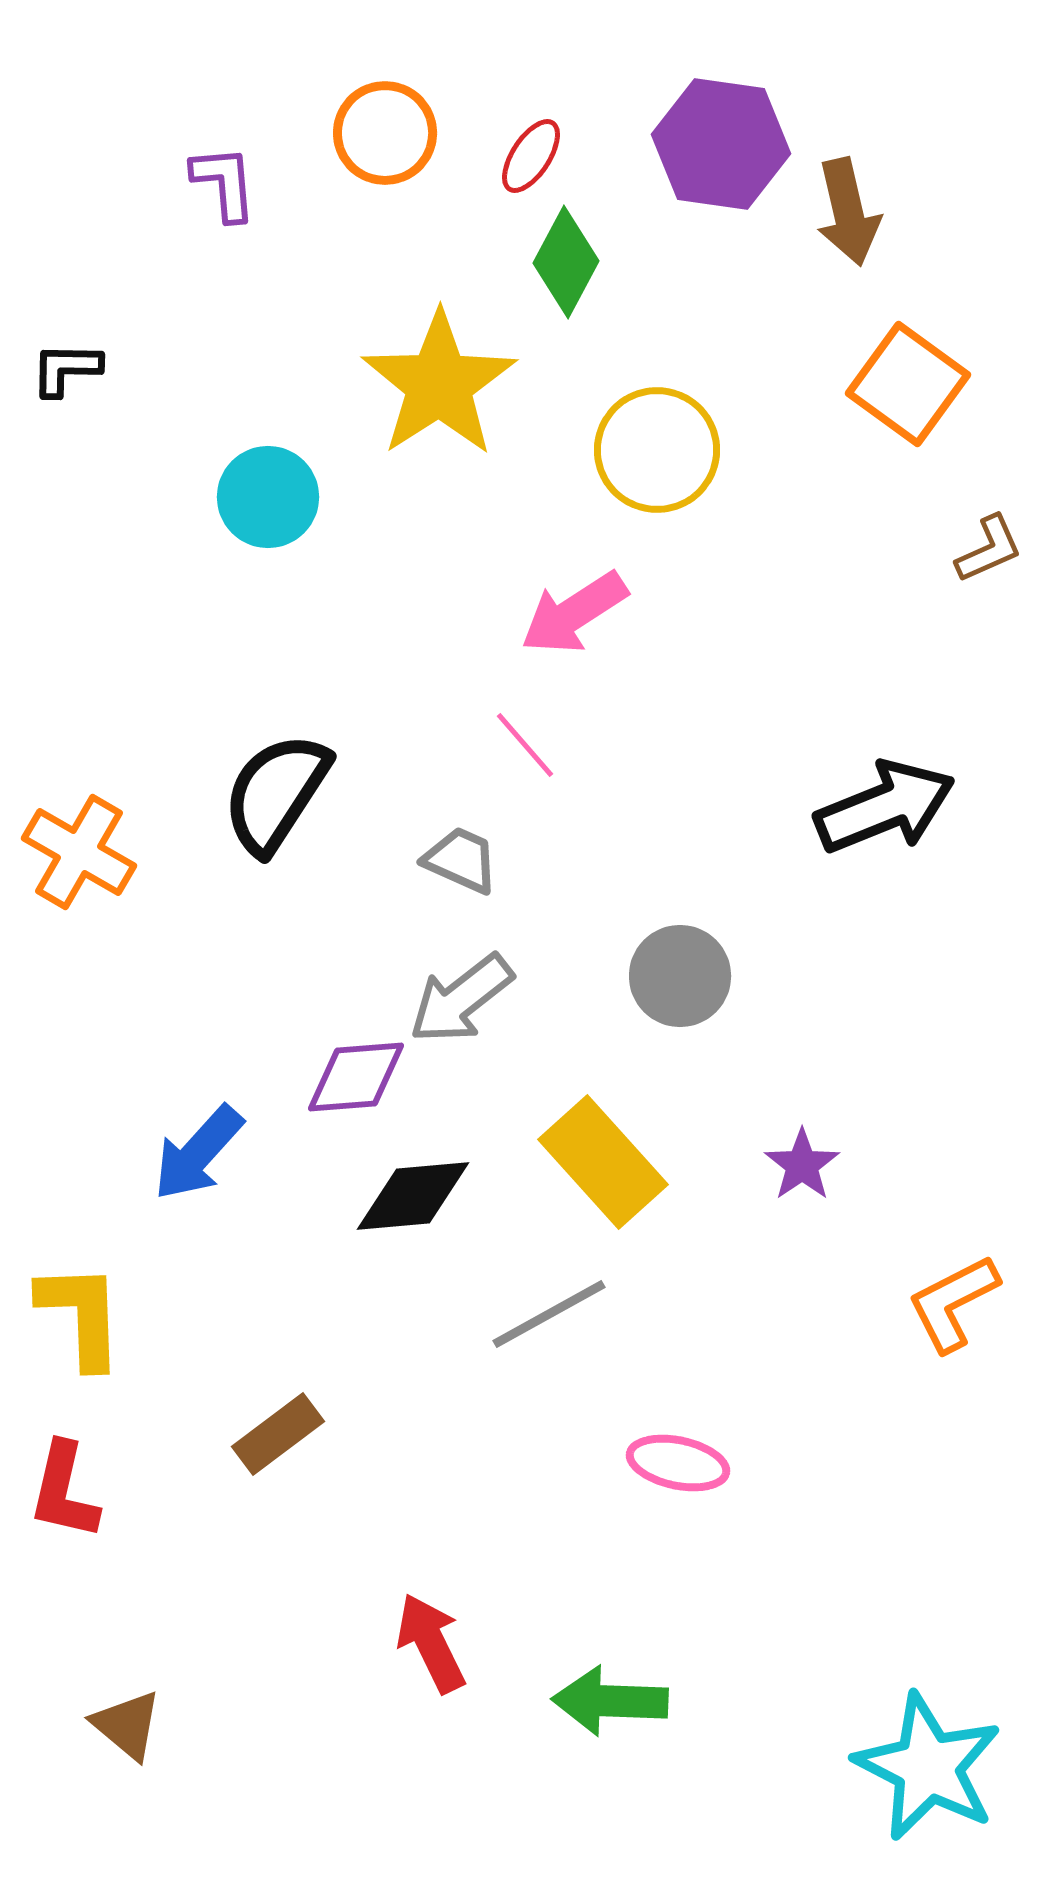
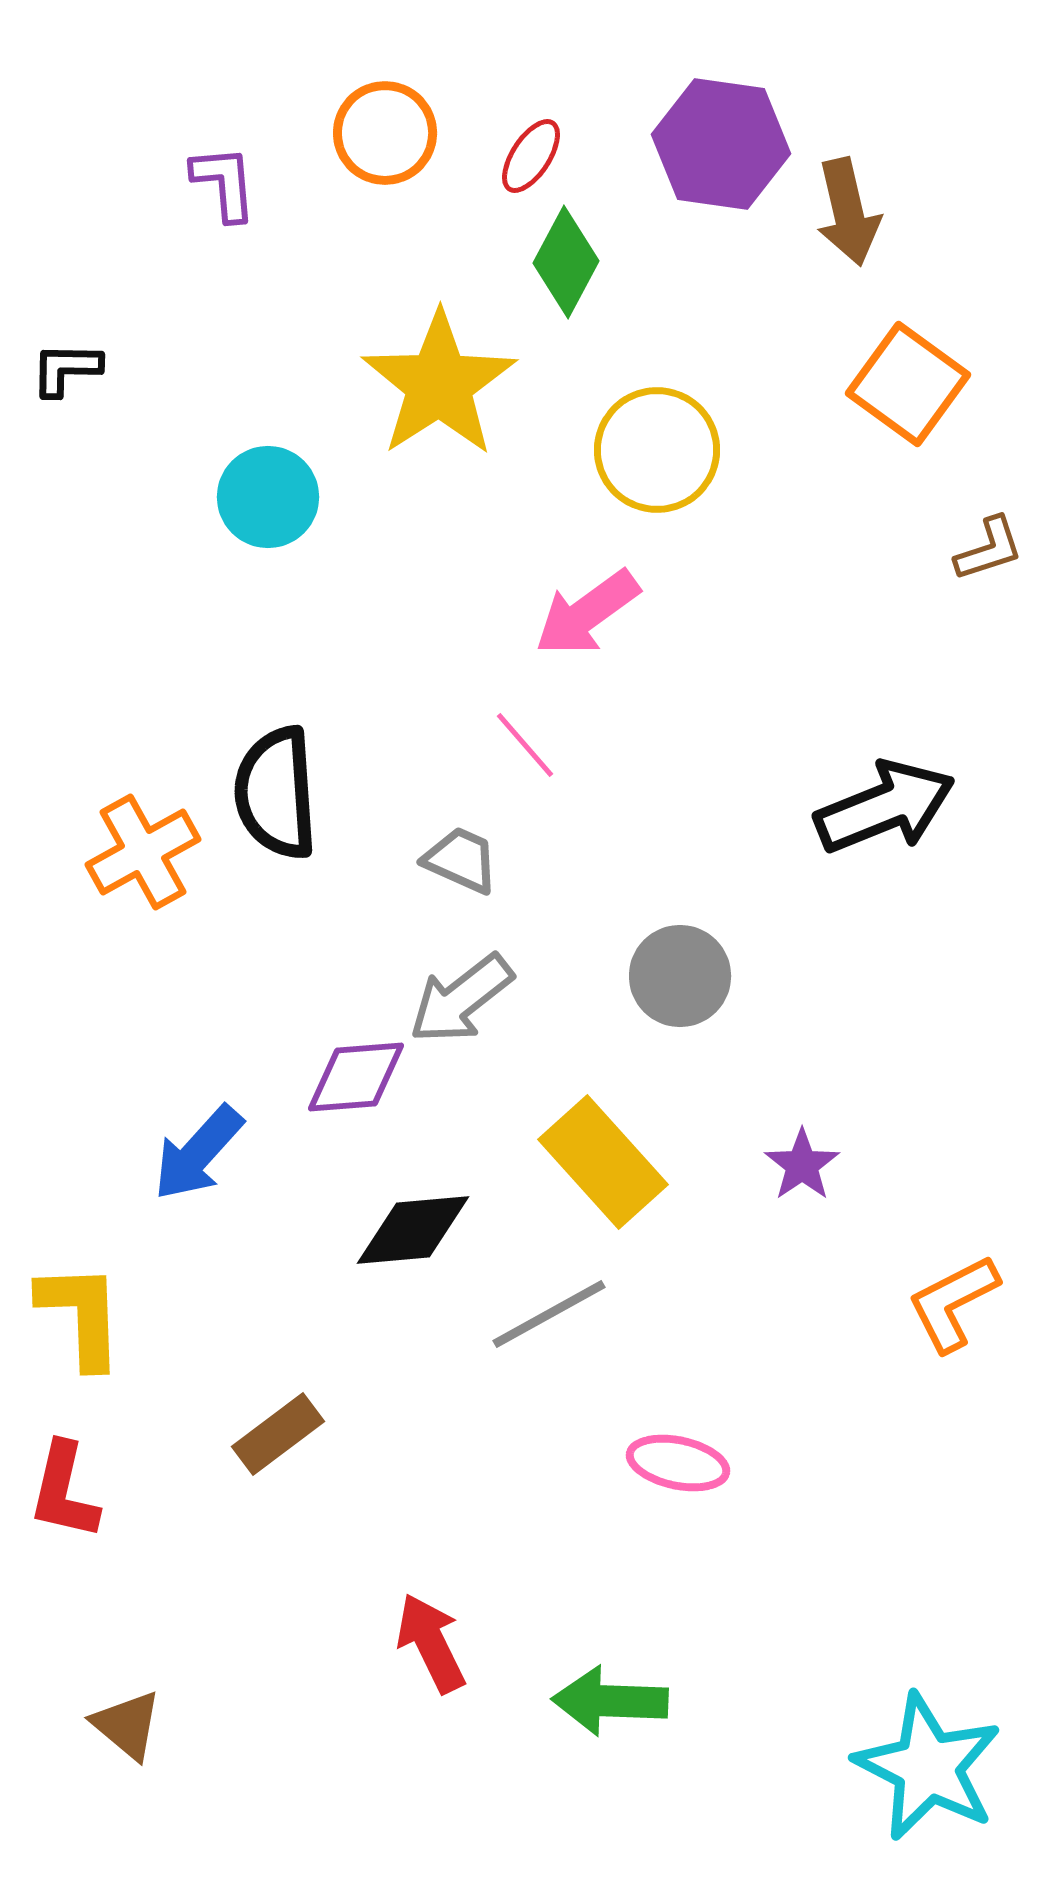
brown L-shape: rotated 6 degrees clockwise
pink arrow: moved 13 px right; rotated 3 degrees counterclockwise
black semicircle: rotated 37 degrees counterclockwise
orange cross: moved 64 px right; rotated 31 degrees clockwise
black diamond: moved 34 px down
